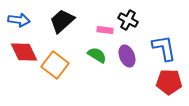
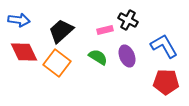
black trapezoid: moved 1 px left, 10 px down
pink rectangle: rotated 21 degrees counterclockwise
blue L-shape: moved 2 px up; rotated 20 degrees counterclockwise
green semicircle: moved 1 px right, 2 px down
orange square: moved 2 px right, 2 px up
red pentagon: moved 3 px left
